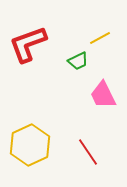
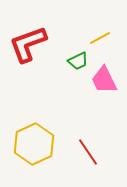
pink trapezoid: moved 1 px right, 15 px up
yellow hexagon: moved 4 px right, 1 px up
